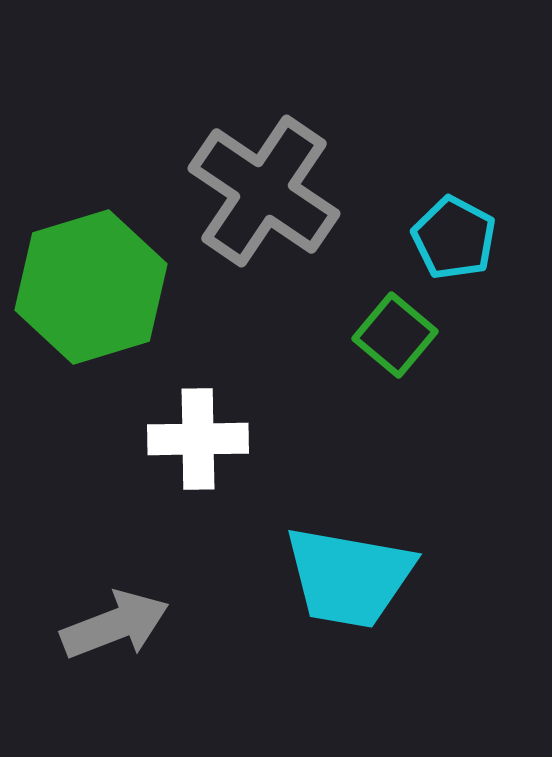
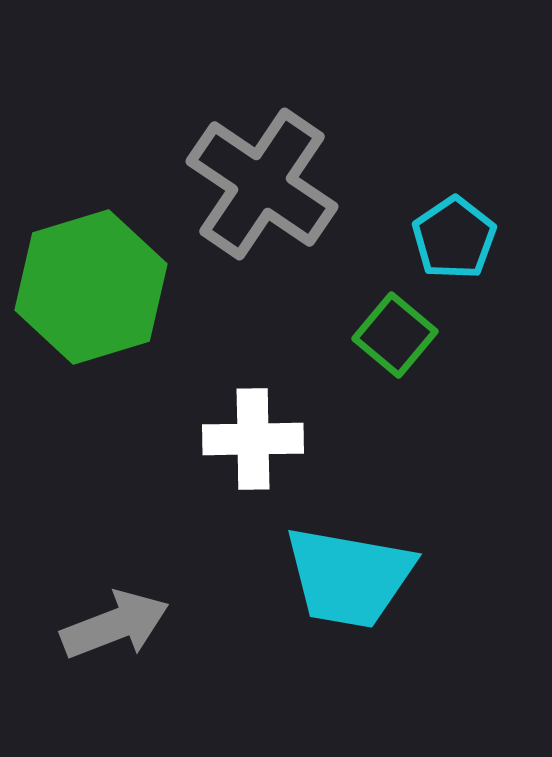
gray cross: moved 2 px left, 7 px up
cyan pentagon: rotated 10 degrees clockwise
white cross: moved 55 px right
